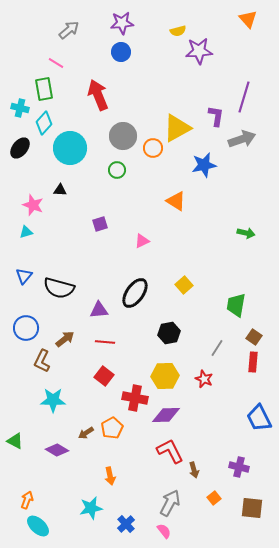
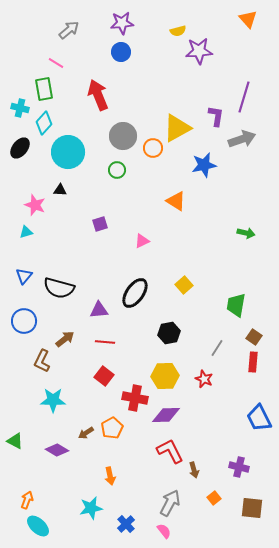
cyan circle at (70, 148): moved 2 px left, 4 px down
pink star at (33, 205): moved 2 px right
blue circle at (26, 328): moved 2 px left, 7 px up
